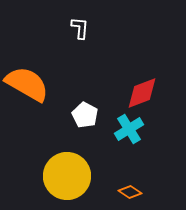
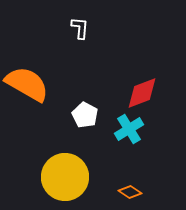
yellow circle: moved 2 px left, 1 px down
